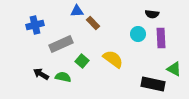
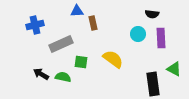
brown rectangle: rotated 32 degrees clockwise
green square: moved 1 px left, 1 px down; rotated 32 degrees counterclockwise
black rectangle: rotated 70 degrees clockwise
